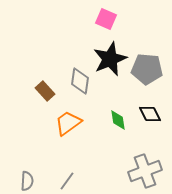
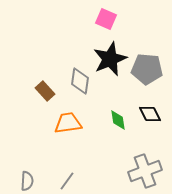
orange trapezoid: rotated 28 degrees clockwise
